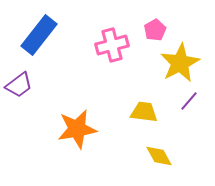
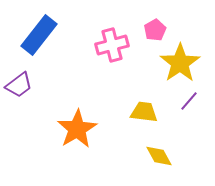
yellow star: rotated 6 degrees counterclockwise
orange star: rotated 21 degrees counterclockwise
